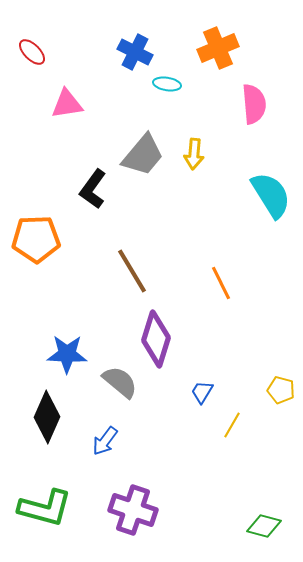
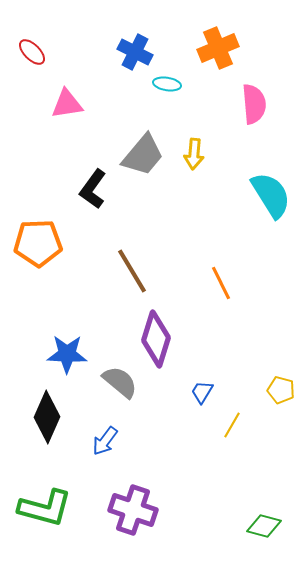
orange pentagon: moved 2 px right, 4 px down
